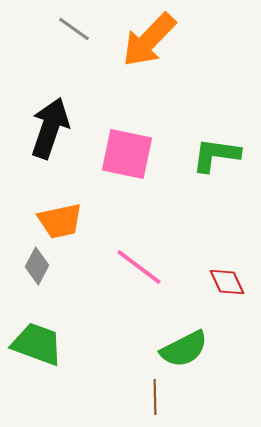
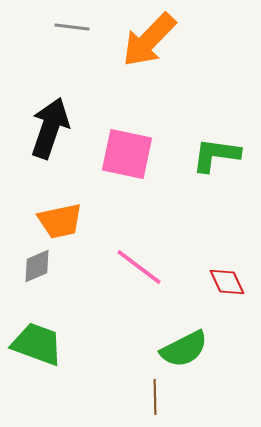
gray line: moved 2 px left, 2 px up; rotated 28 degrees counterclockwise
gray diamond: rotated 39 degrees clockwise
